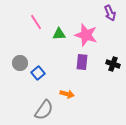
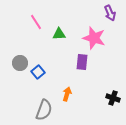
pink star: moved 8 px right, 3 px down
black cross: moved 34 px down
blue square: moved 1 px up
orange arrow: rotated 88 degrees counterclockwise
gray semicircle: rotated 15 degrees counterclockwise
